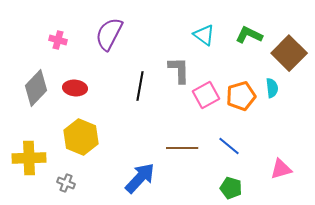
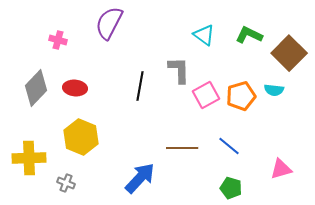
purple semicircle: moved 11 px up
cyan semicircle: moved 2 px right, 2 px down; rotated 102 degrees clockwise
